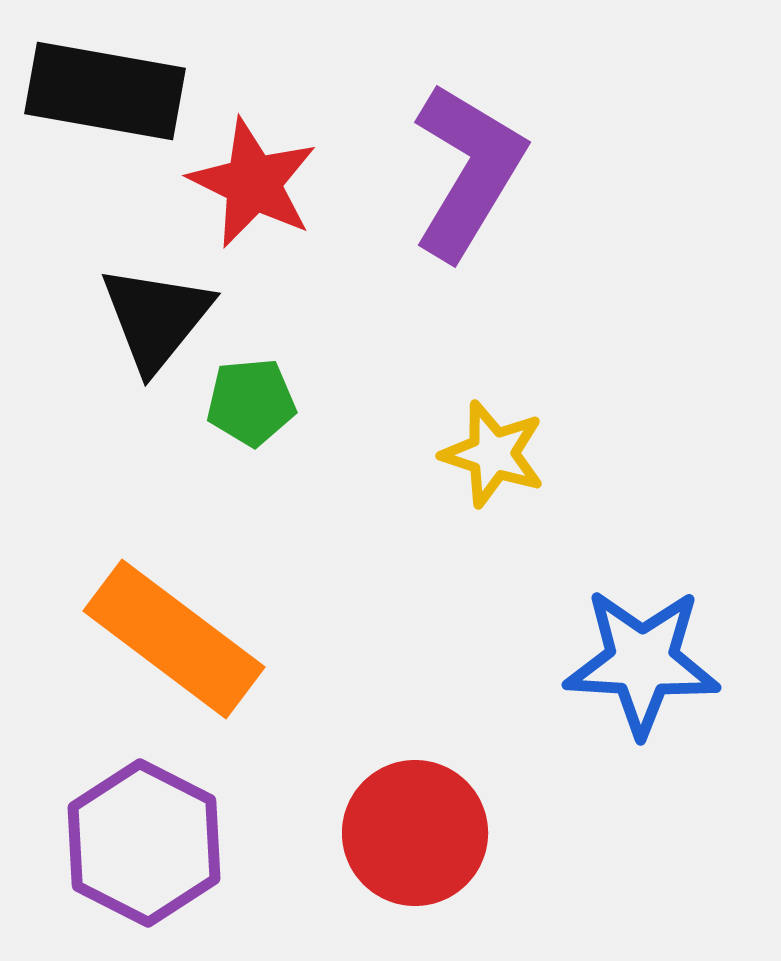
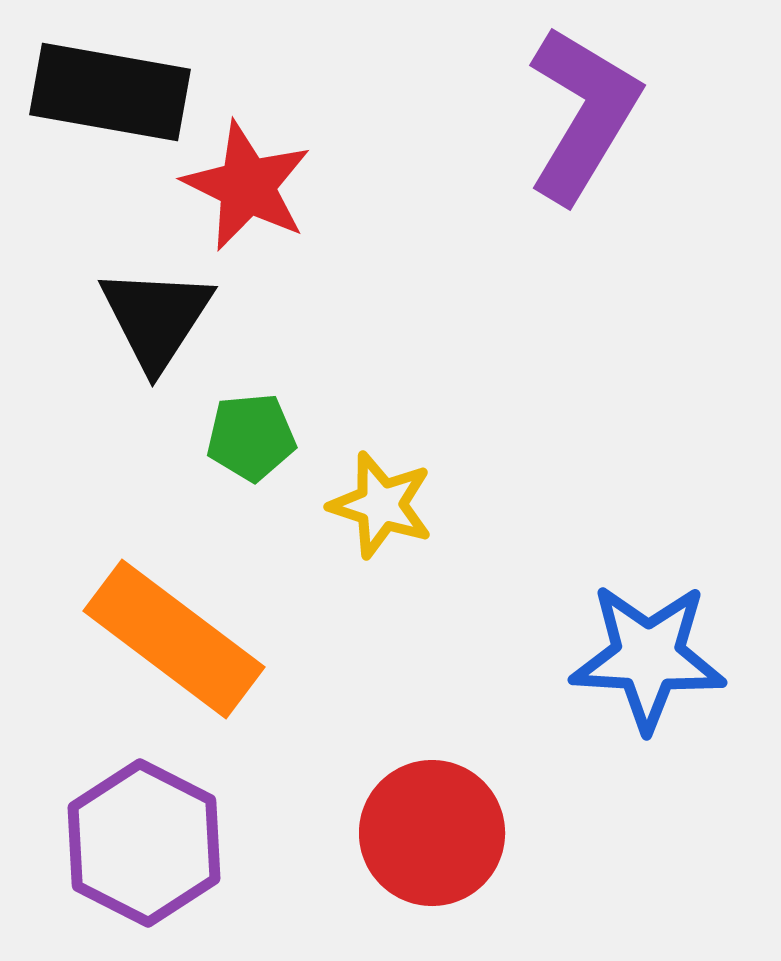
black rectangle: moved 5 px right, 1 px down
purple L-shape: moved 115 px right, 57 px up
red star: moved 6 px left, 3 px down
black triangle: rotated 6 degrees counterclockwise
green pentagon: moved 35 px down
yellow star: moved 112 px left, 51 px down
blue star: moved 6 px right, 5 px up
red circle: moved 17 px right
